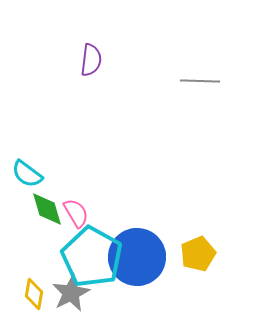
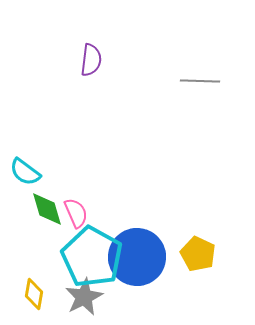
cyan semicircle: moved 2 px left, 2 px up
pink semicircle: rotated 8 degrees clockwise
yellow pentagon: rotated 24 degrees counterclockwise
gray star: moved 13 px right, 4 px down
